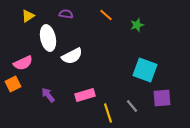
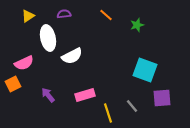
purple semicircle: moved 2 px left; rotated 16 degrees counterclockwise
pink semicircle: moved 1 px right
